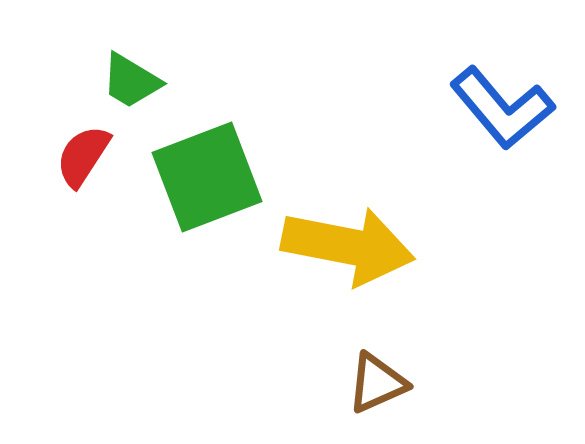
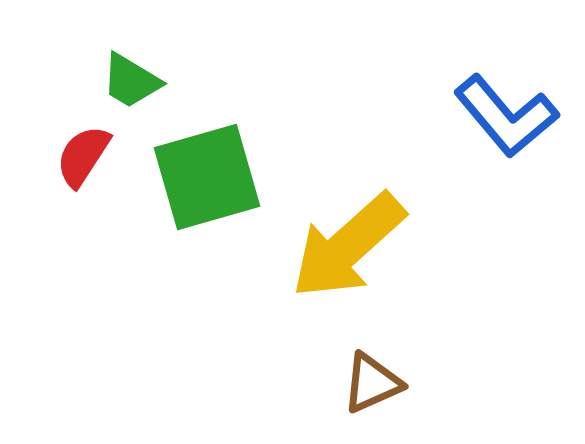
blue L-shape: moved 4 px right, 8 px down
green square: rotated 5 degrees clockwise
yellow arrow: rotated 127 degrees clockwise
brown triangle: moved 5 px left
